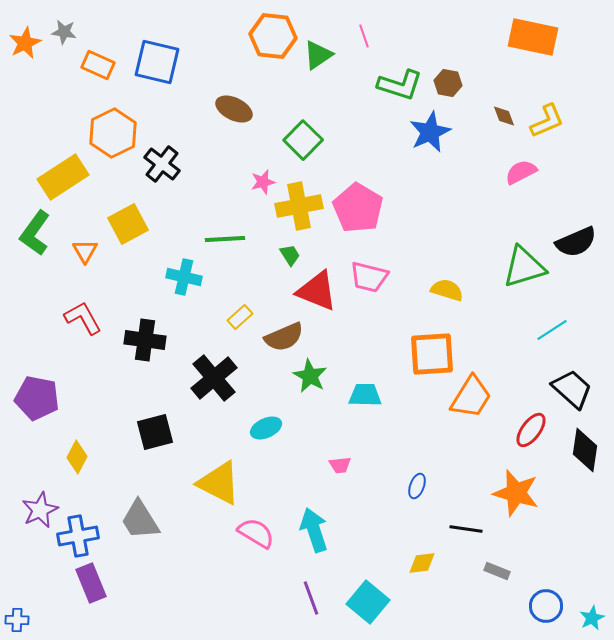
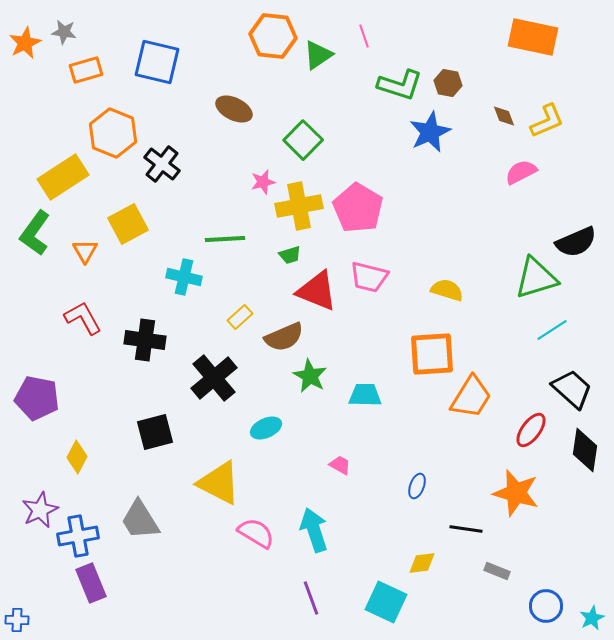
orange rectangle at (98, 65): moved 12 px left, 5 px down; rotated 40 degrees counterclockwise
orange hexagon at (113, 133): rotated 12 degrees counterclockwise
green trapezoid at (290, 255): rotated 105 degrees clockwise
green triangle at (524, 267): moved 12 px right, 11 px down
pink trapezoid at (340, 465): rotated 145 degrees counterclockwise
cyan square at (368, 602): moved 18 px right; rotated 15 degrees counterclockwise
